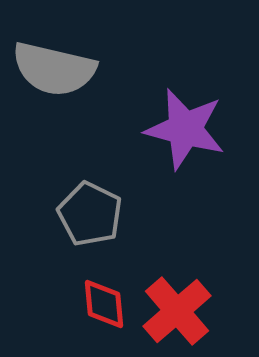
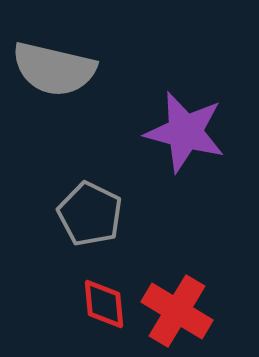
purple star: moved 3 px down
red cross: rotated 18 degrees counterclockwise
